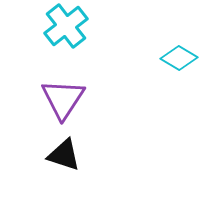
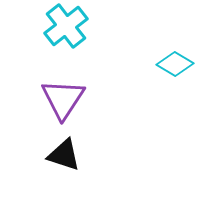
cyan diamond: moved 4 px left, 6 px down
